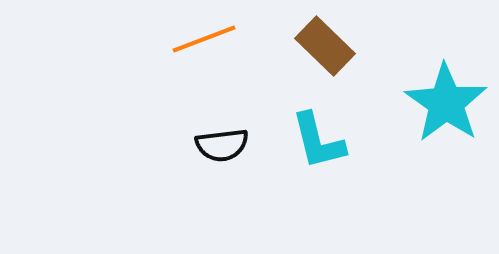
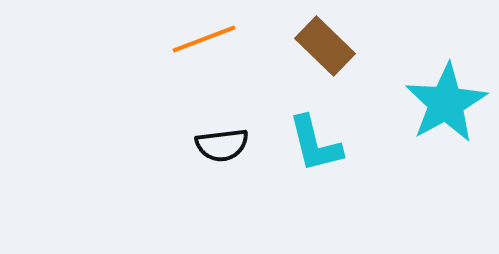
cyan star: rotated 8 degrees clockwise
cyan L-shape: moved 3 px left, 3 px down
